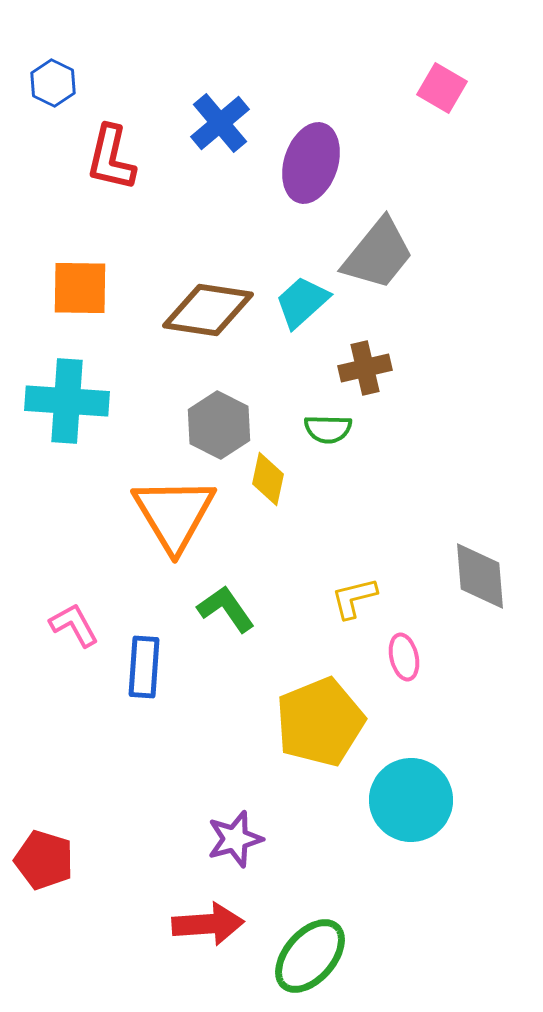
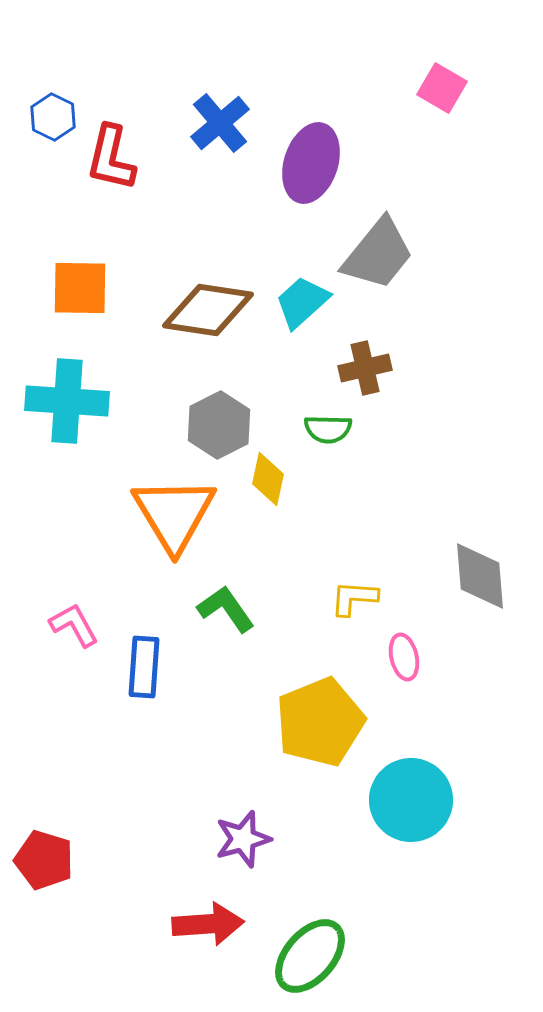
blue hexagon: moved 34 px down
gray hexagon: rotated 6 degrees clockwise
yellow L-shape: rotated 18 degrees clockwise
purple star: moved 8 px right
